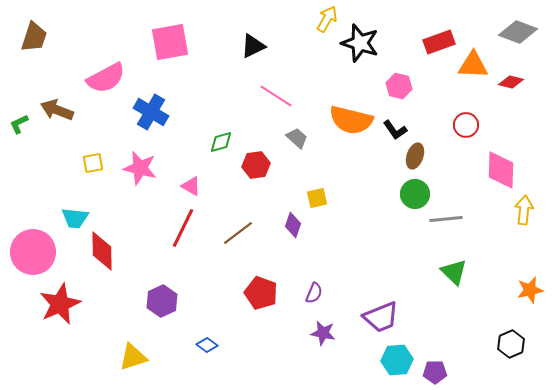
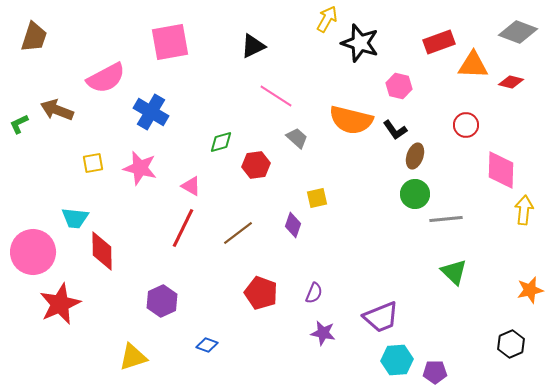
blue diamond at (207, 345): rotated 15 degrees counterclockwise
